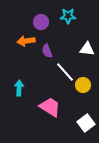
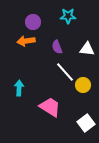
purple circle: moved 8 px left
purple semicircle: moved 10 px right, 4 px up
